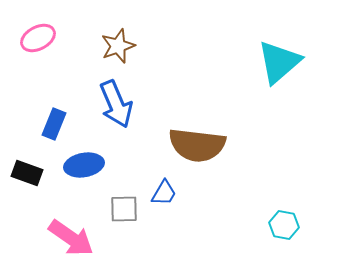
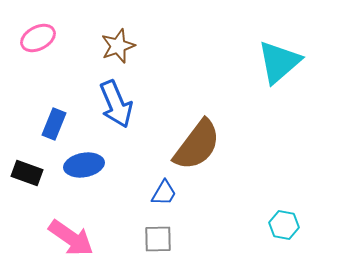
brown semicircle: rotated 60 degrees counterclockwise
gray square: moved 34 px right, 30 px down
